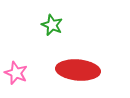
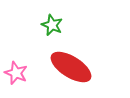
red ellipse: moved 7 px left, 3 px up; rotated 27 degrees clockwise
